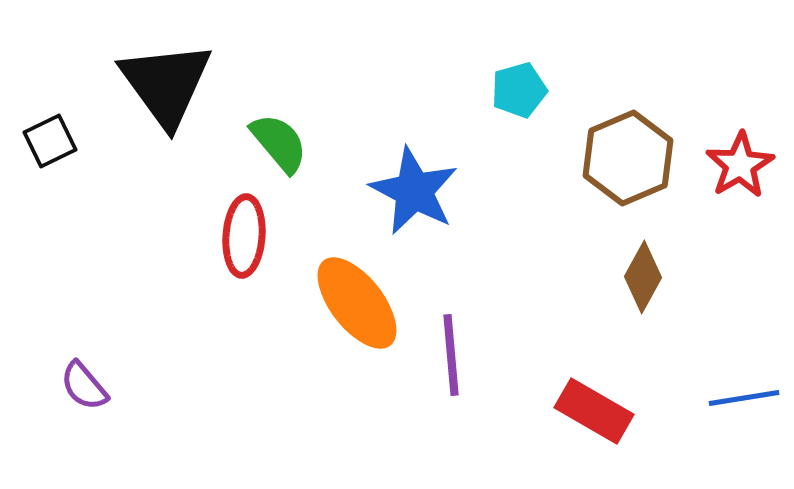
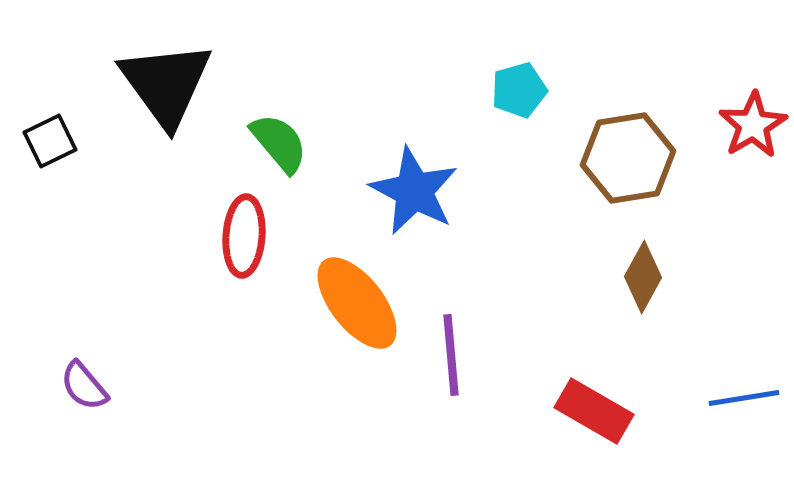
brown hexagon: rotated 14 degrees clockwise
red star: moved 13 px right, 40 px up
